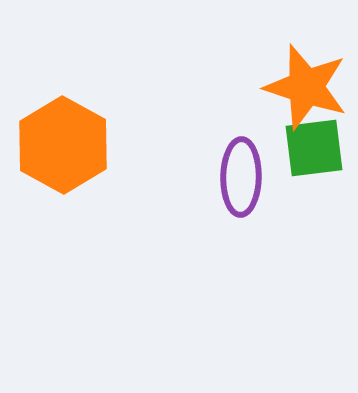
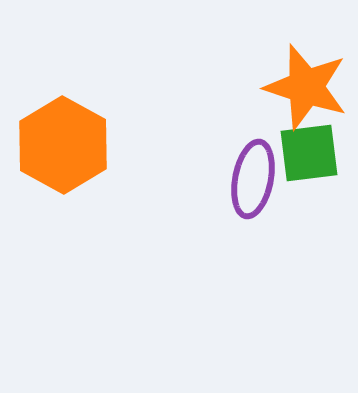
green square: moved 5 px left, 5 px down
purple ellipse: moved 12 px right, 2 px down; rotated 10 degrees clockwise
